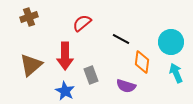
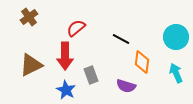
brown cross: rotated 18 degrees counterclockwise
red semicircle: moved 6 px left, 5 px down
cyan circle: moved 5 px right, 5 px up
brown triangle: rotated 15 degrees clockwise
blue star: moved 1 px right, 1 px up
